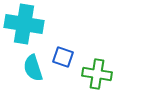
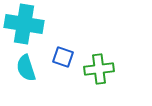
cyan semicircle: moved 7 px left
green cross: moved 2 px right, 5 px up; rotated 16 degrees counterclockwise
